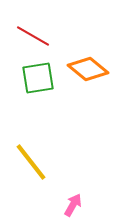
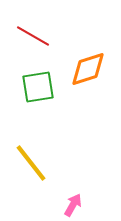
orange diamond: rotated 57 degrees counterclockwise
green square: moved 9 px down
yellow line: moved 1 px down
